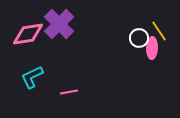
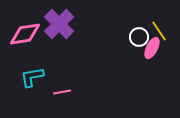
pink diamond: moved 3 px left
white circle: moved 1 px up
pink ellipse: rotated 25 degrees clockwise
cyan L-shape: rotated 15 degrees clockwise
pink line: moved 7 px left
